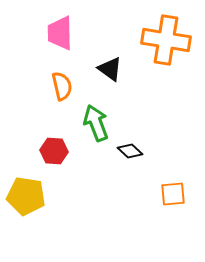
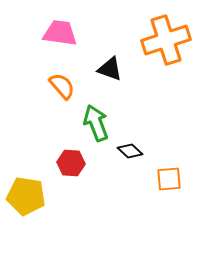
pink trapezoid: rotated 99 degrees clockwise
orange cross: rotated 27 degrees counterclockwise
black triangle: rotated 16 degrees counterclockwise
orange semicircle: rotated 28 degrees counterclockwise
red hexagon: moved 17 px right, 12 px down
orange square: moved 4 px left, 15 px up
